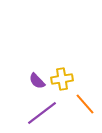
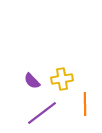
purple semicircle: moved 5 px left
orange line: rotated 40 degrees clockwise
